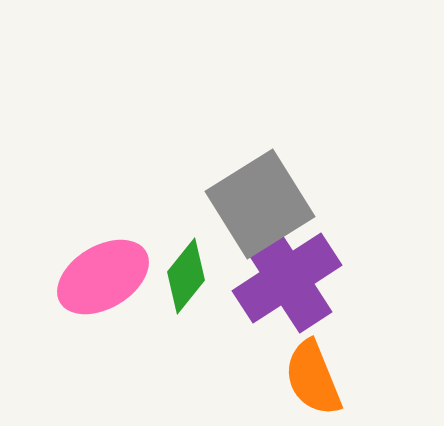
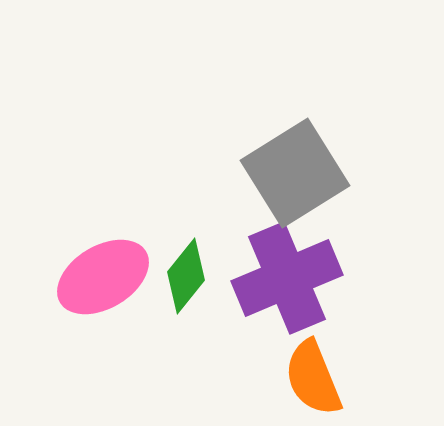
gray square: moved 35 px right, 31 px up
purple cross: rotated 10 degrees clockwise
